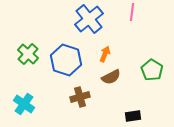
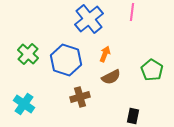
black rectangle: rotated 70 degrees counterclockwise
